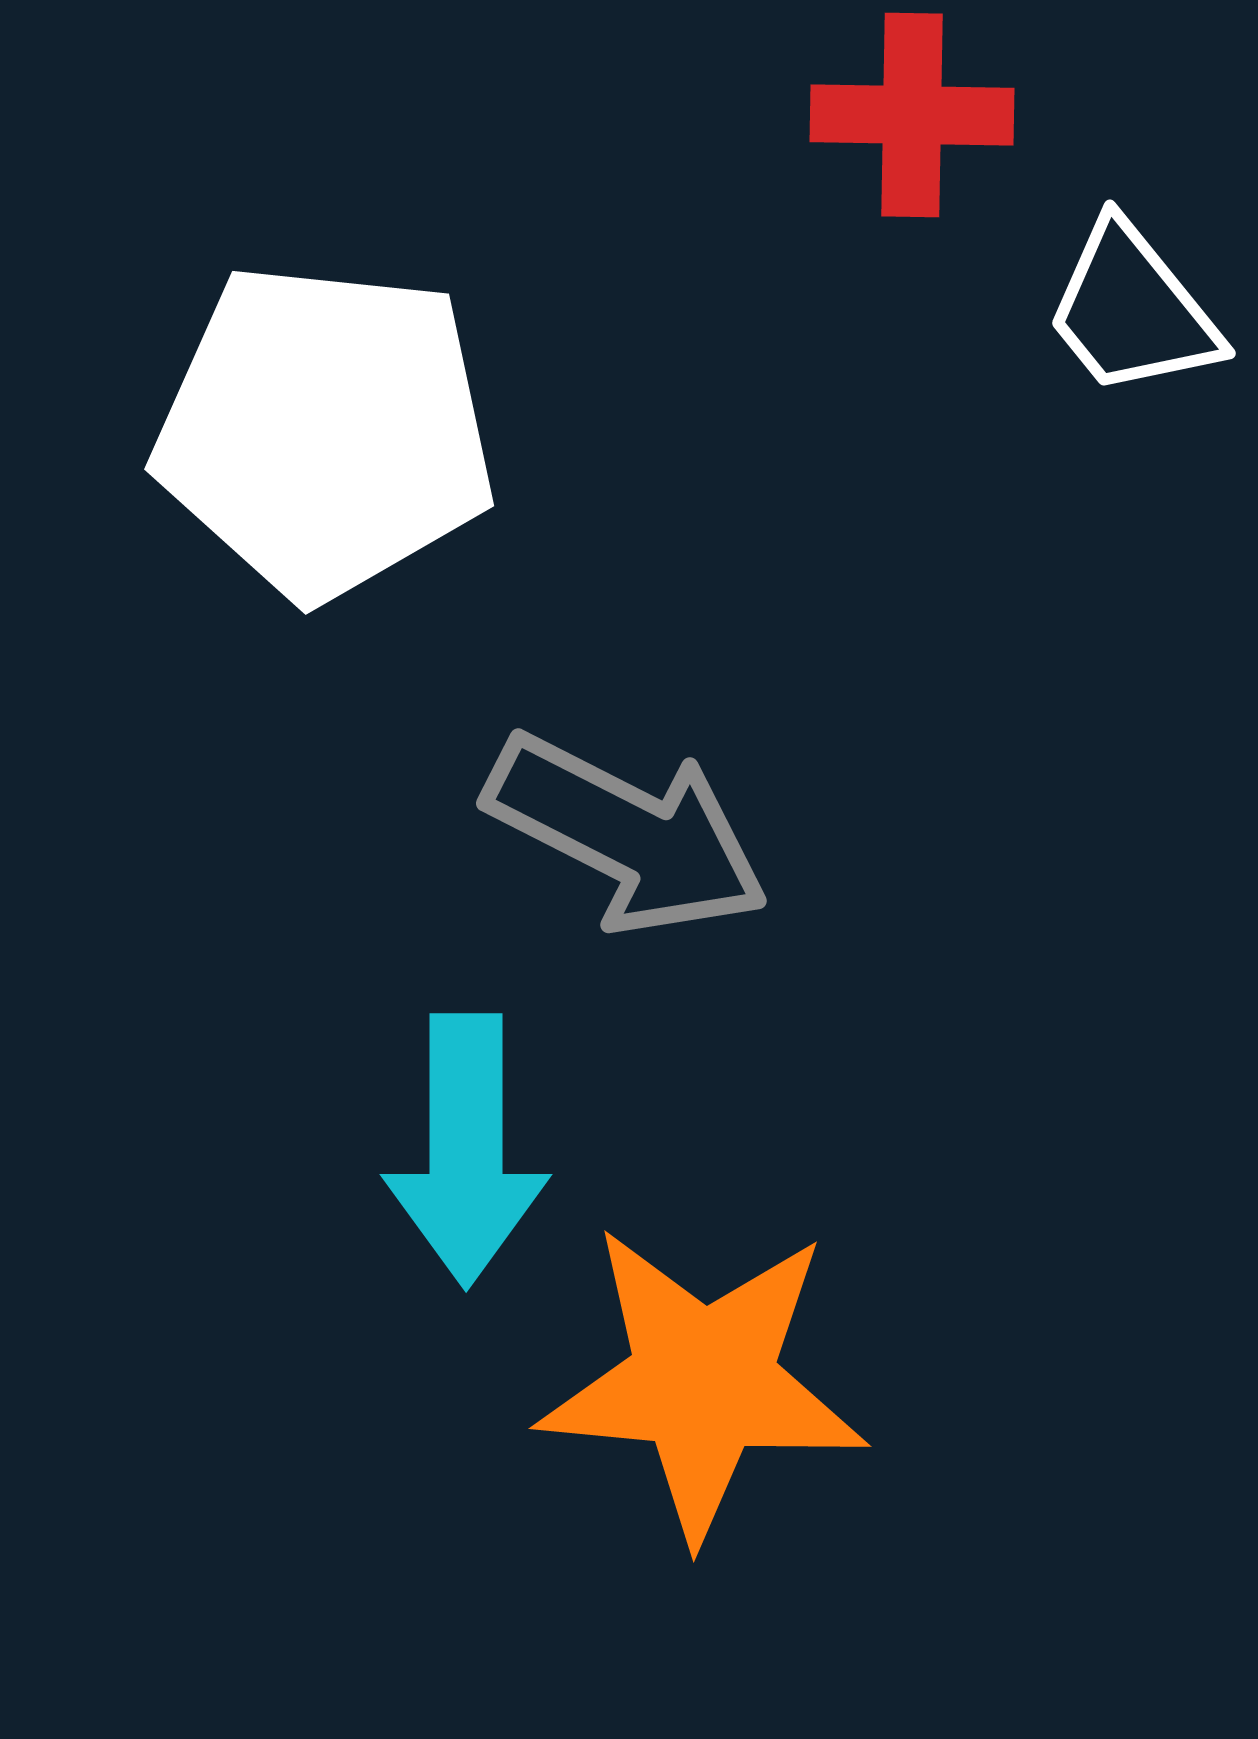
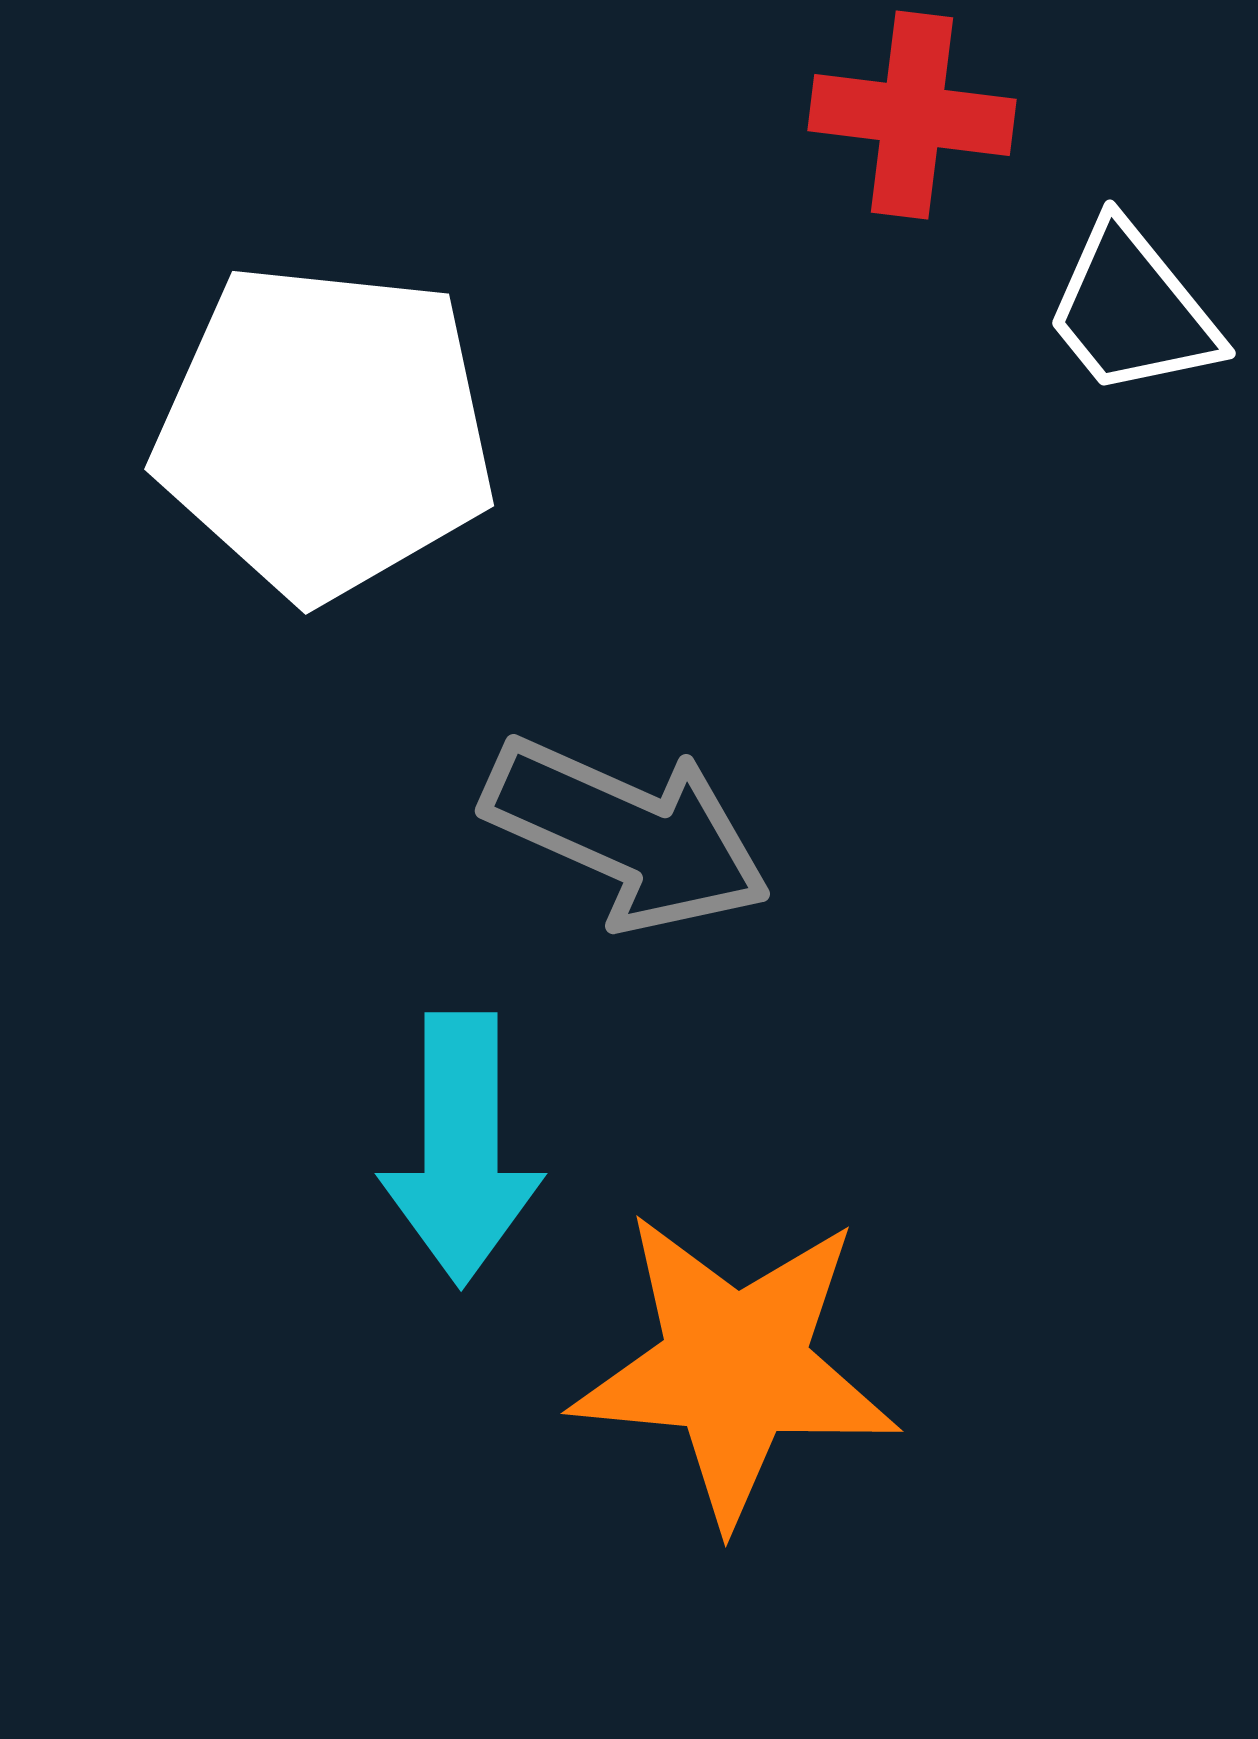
red cross: rotated 6 degrees clockwise
gray arrow: rotated 3 degrees counterclockwise
cyan arrow: moved 5 px left, 1 px up
orange star: moved 32 px right, 15 px up
